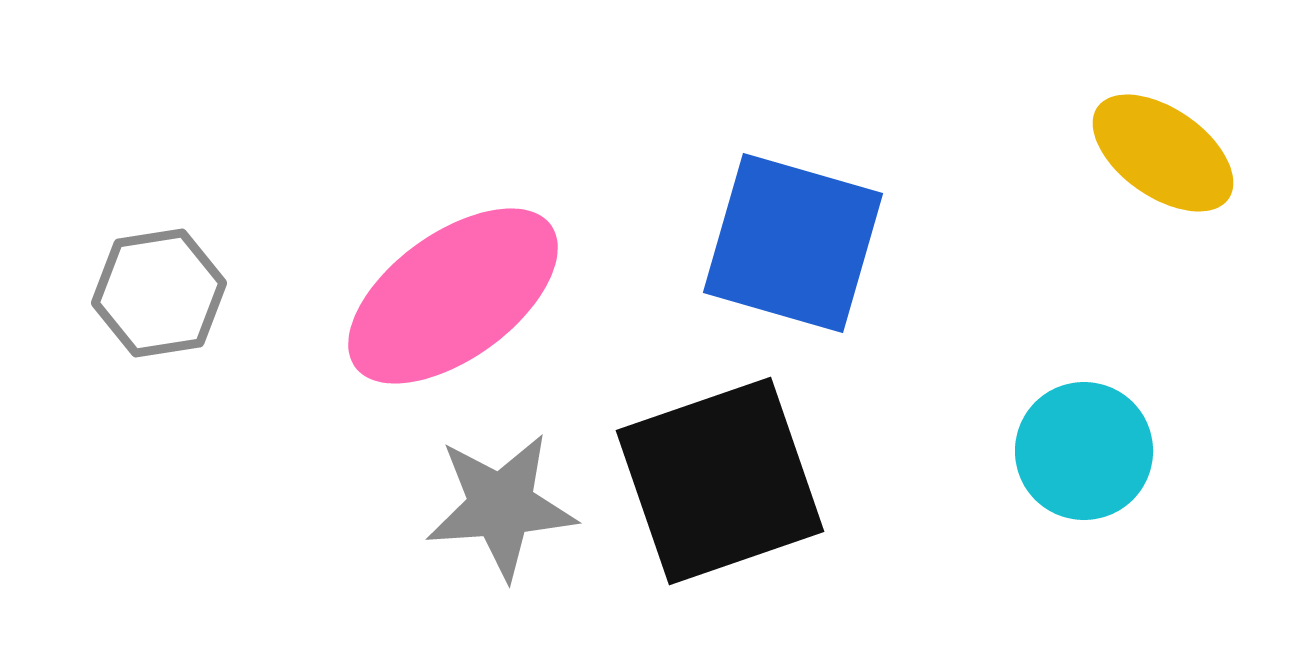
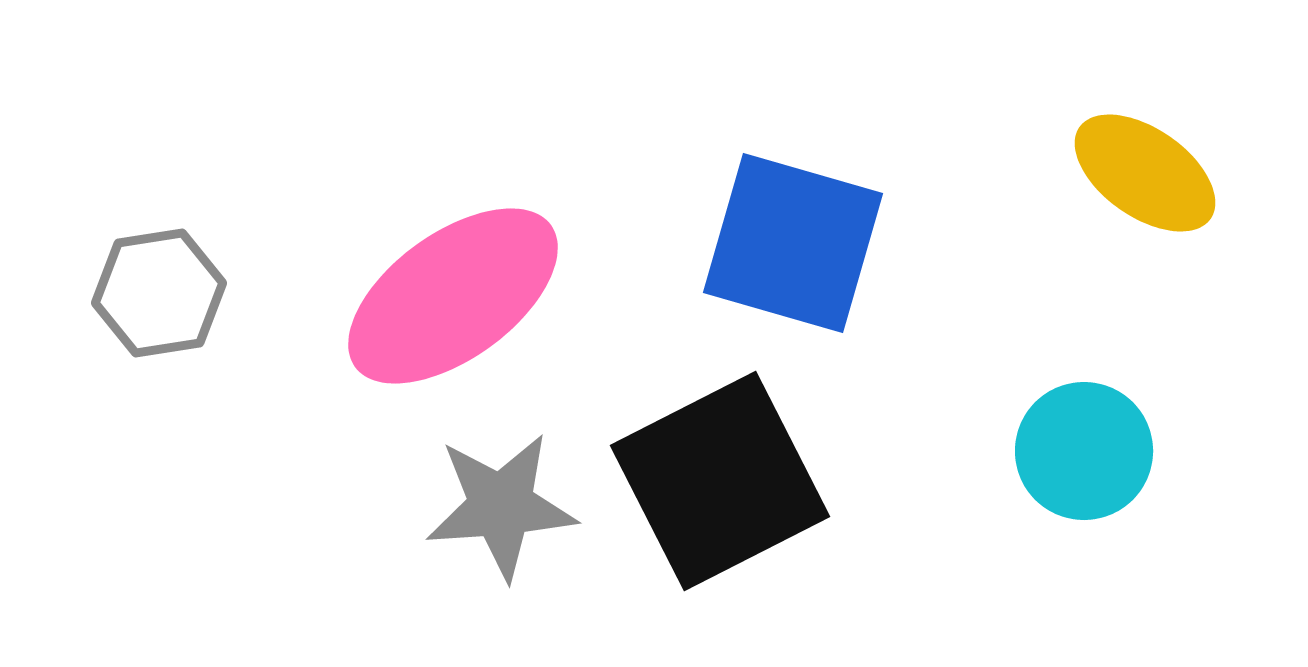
yellow ellipse: moved 18 px left, 20 px down
black square: rotated 8 degrees counterclockwise
